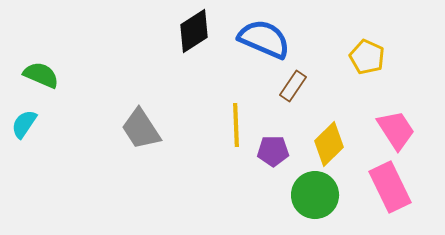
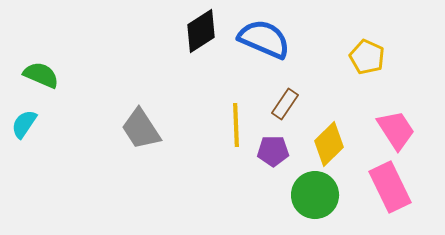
black diamond: moved 7 px right
brown rectangle: moved 8 px left, 18 px down
